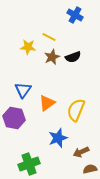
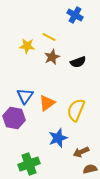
yellow star: moved 1 px left, 1 px up
black semicircle: moved 5 px right, 5 px down
blue triangle: moved 2 px right, 6 px down
